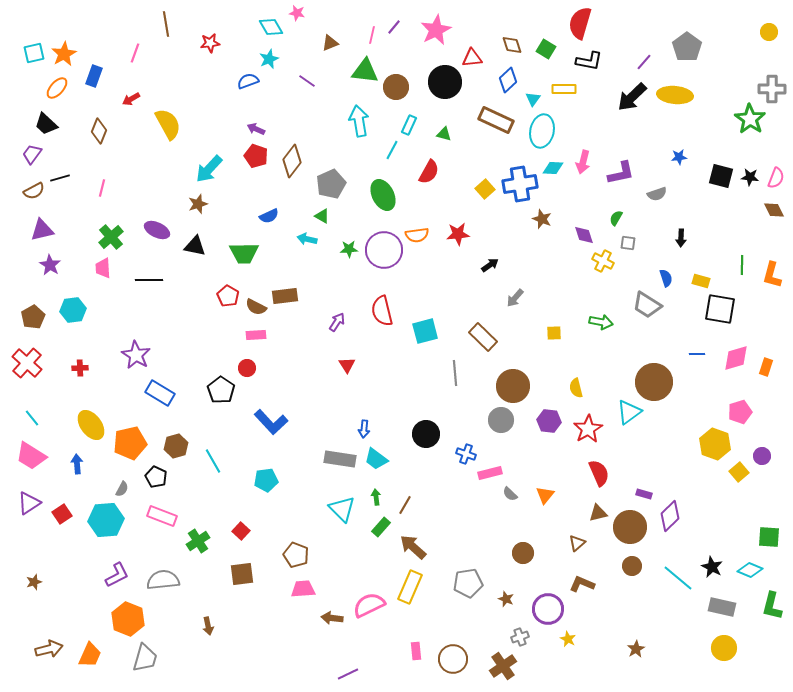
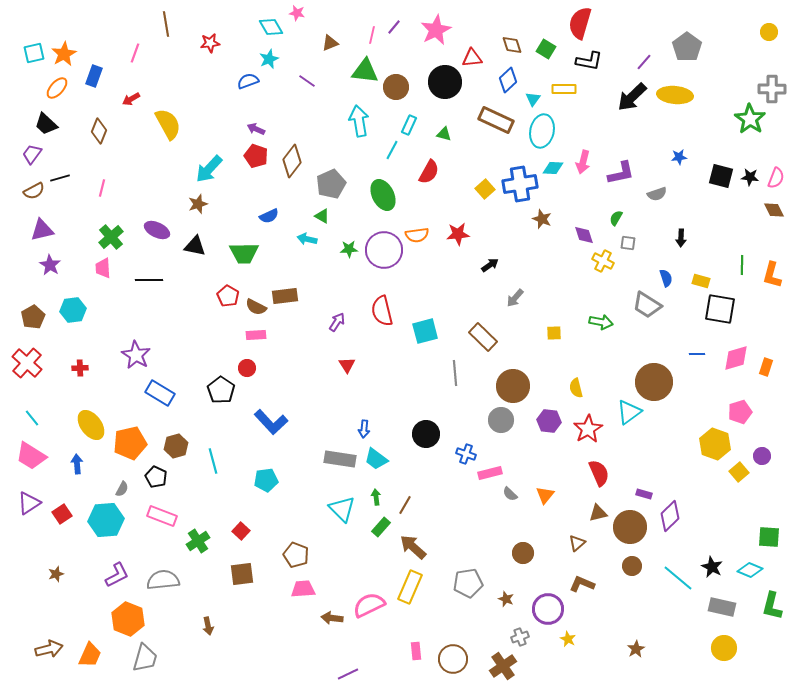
cyan line at (213, 461): rotated 15 degrees clockwise
brown star at (34, 582): moved 22 px right, 8 px up
